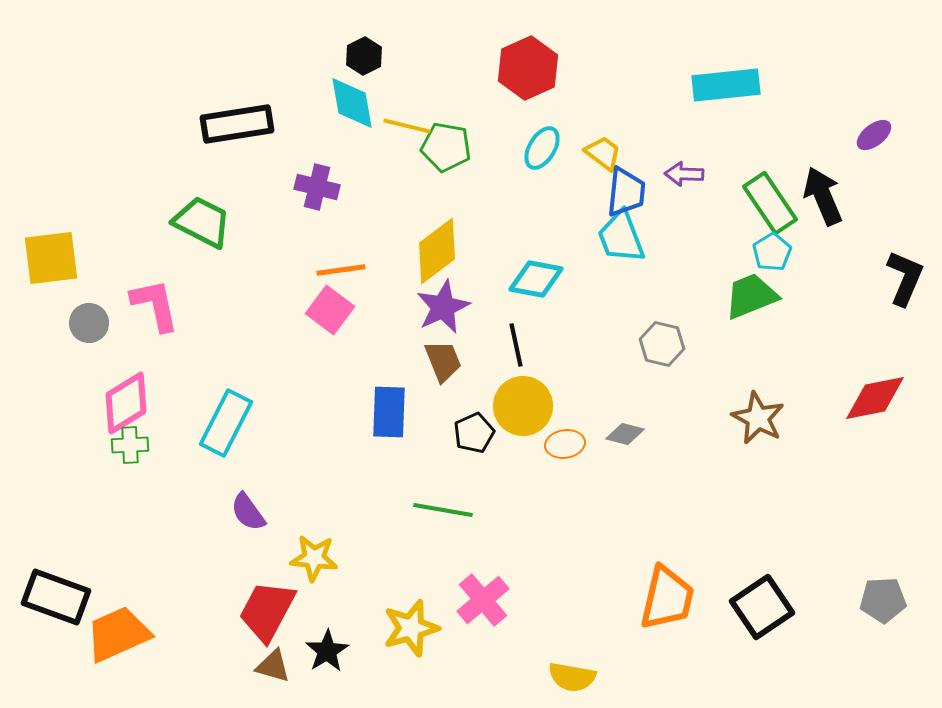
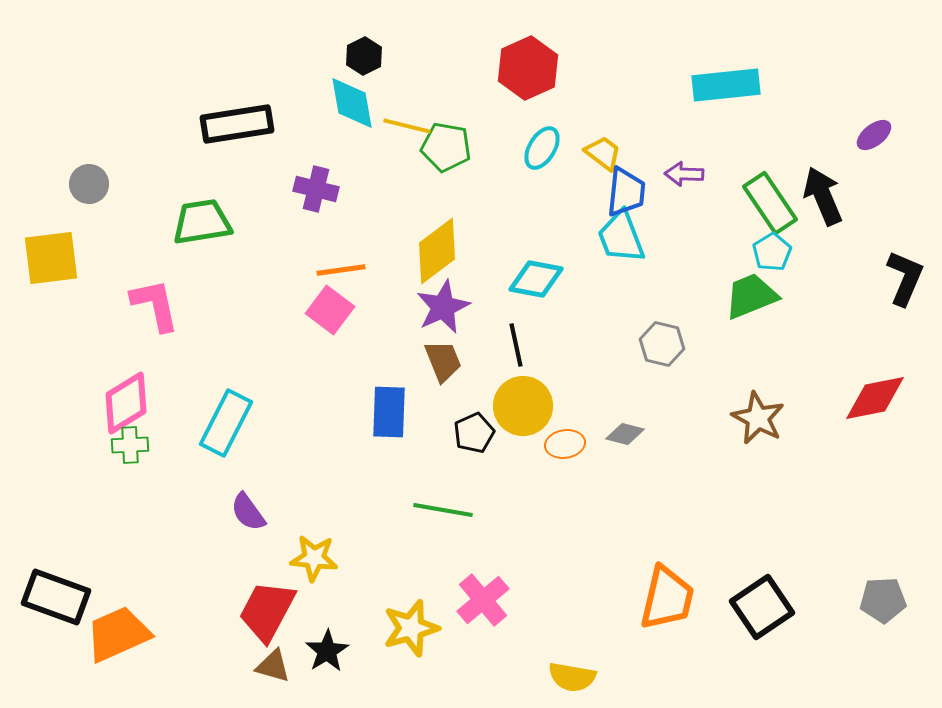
purple cross at (317, 187): moved 1 px left, 2 px down
green trapezoid at (202, 222): rotated 36 degrees counterclockwise
gray circle at (89, 323): moved 139 px up
